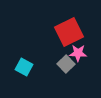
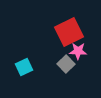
pink star: moved 2 px up
cyan square: rotated 36 degrees clockwise
